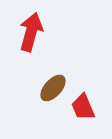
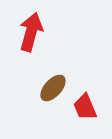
red trapezoid: moved 2 px right
